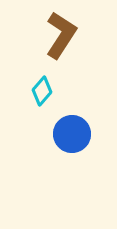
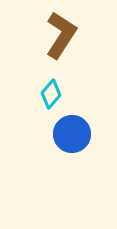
cyan diamond: moved 9 px right, 3 px down
